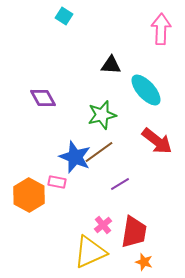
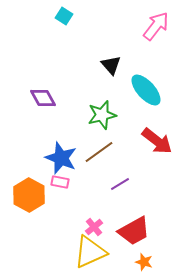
pink arrow: moved 5 px left, 3 px up; rotated 36 degrees clockwise
black triangle: rotated 45 degrees clockwise
blue star: moved 14 px left, 1 px down
pink rectangle: moved 3 px right
pink cross: moved 9 px left, 2 px down
red trapezoid: moved 1 px up; rotated 52 degrees clockwise
